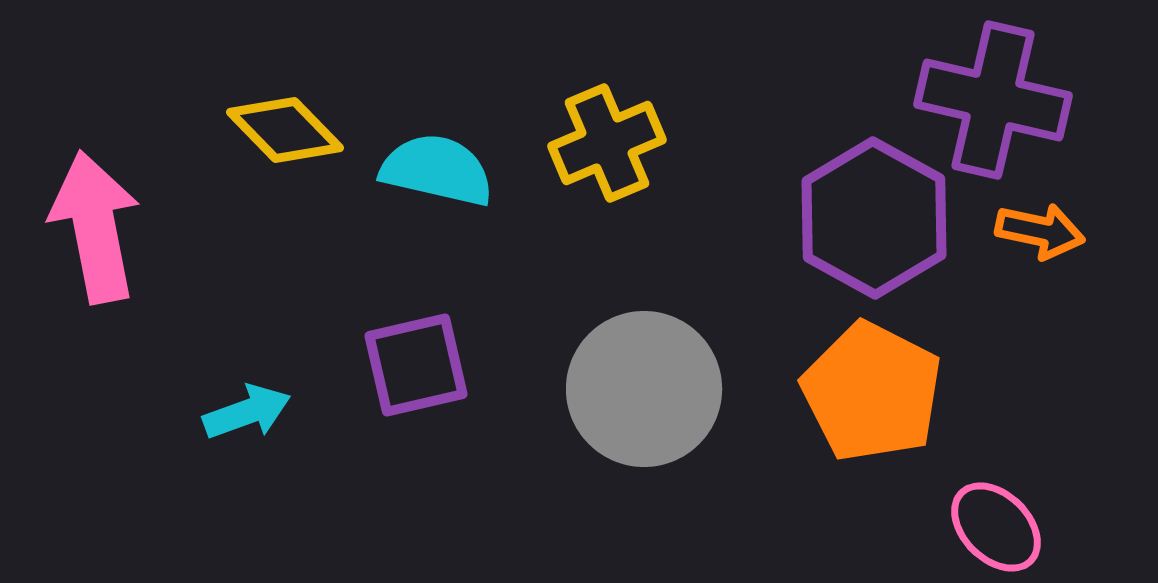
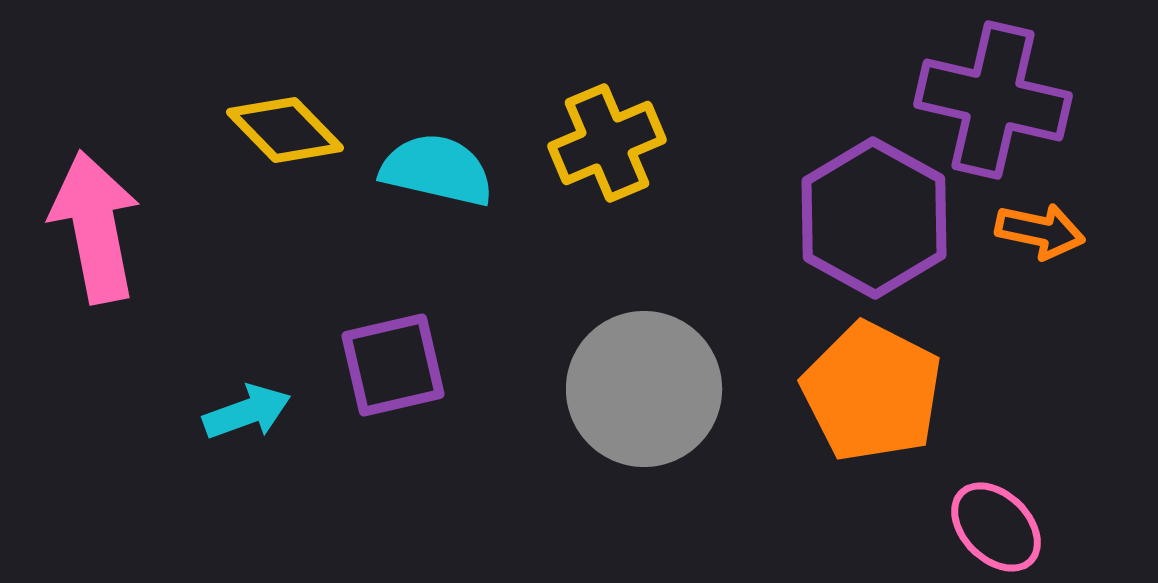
purple square: moved 23 px left
